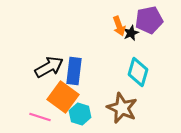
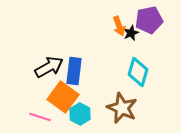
cyan hexagon: rotated 10 degrees clockwise
